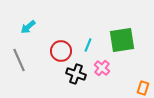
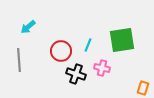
gray line: rotated 20 degrees clockwise
pink cross: rotated 28 degrees counterclockwise
